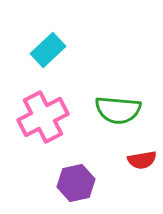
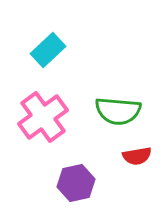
green semicircle: moved 1 px down
pink cross: rotated 9 degrees counterclockwise
red semicircle: moved 5 px left, 4 px up
